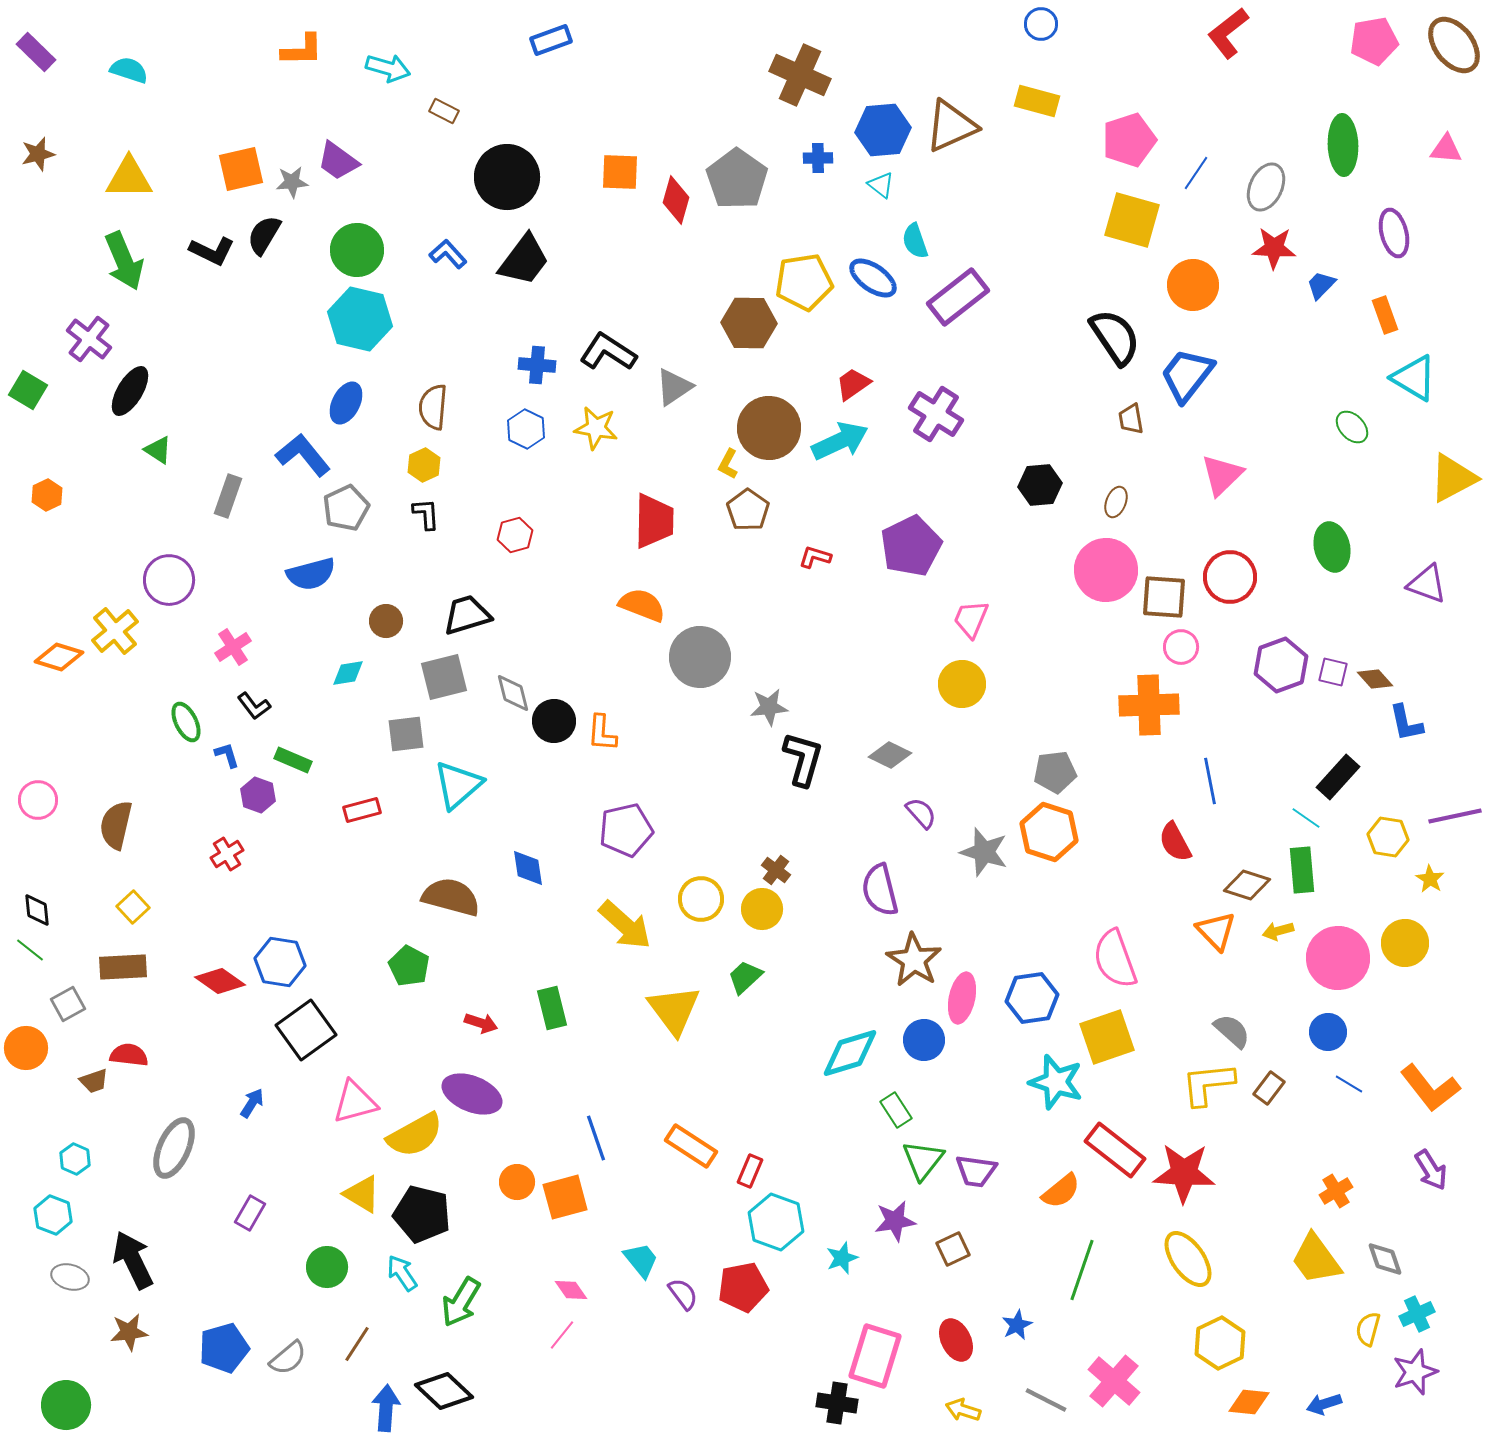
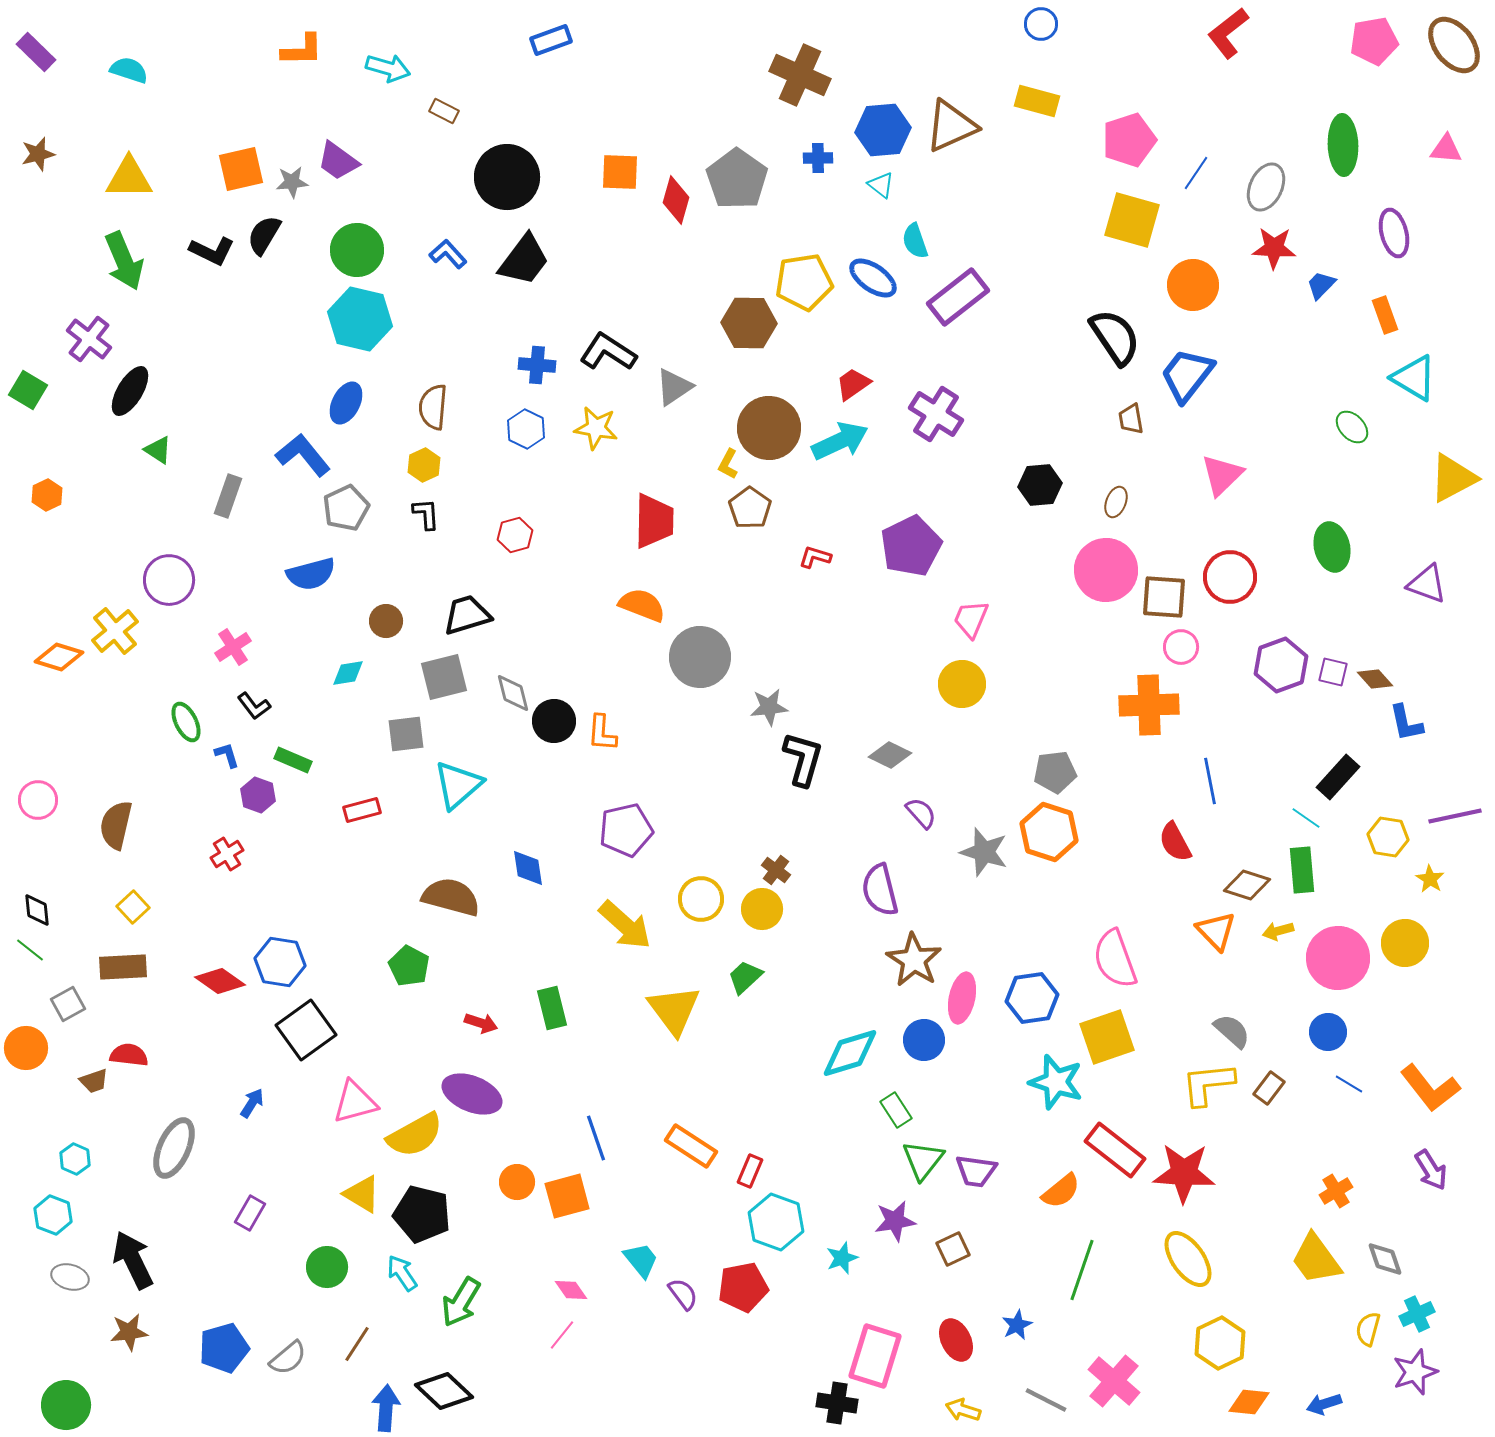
brown pentagon at (748, 510): moved 2 px right, 2 px up
orange square at (565, 1197): moved 2 px right, 1 px up
